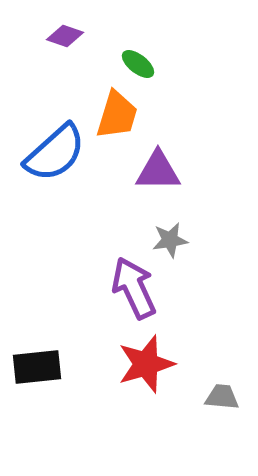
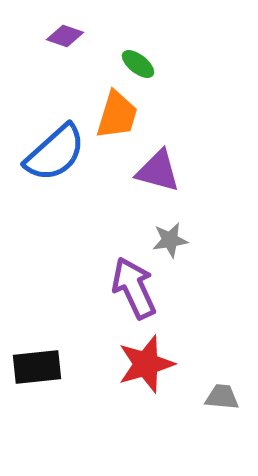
purple triangle: rotated 15 degrees clockwise
